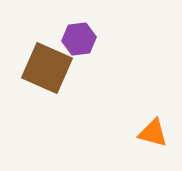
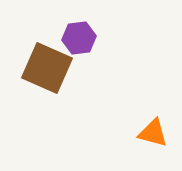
purple hexagon: moved 1 px up
